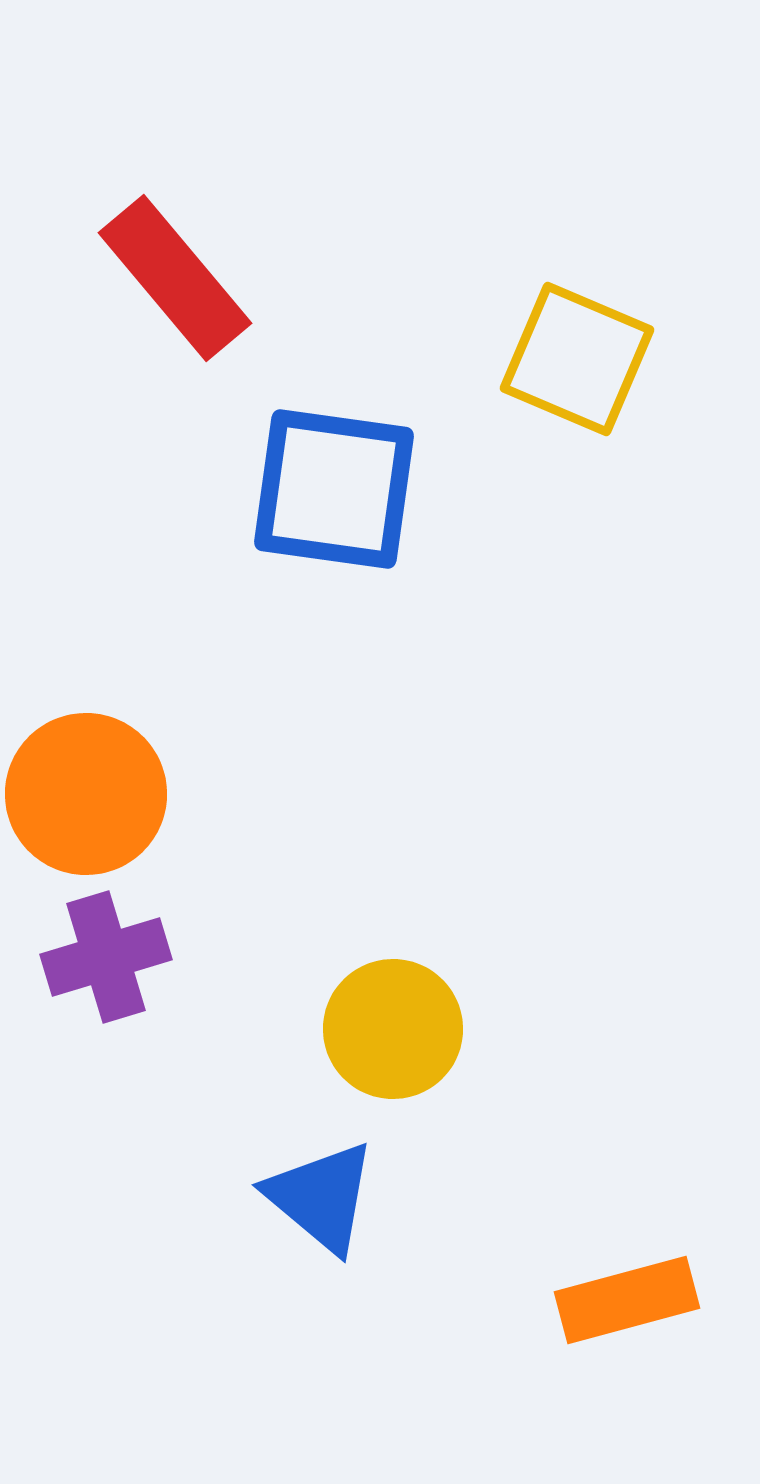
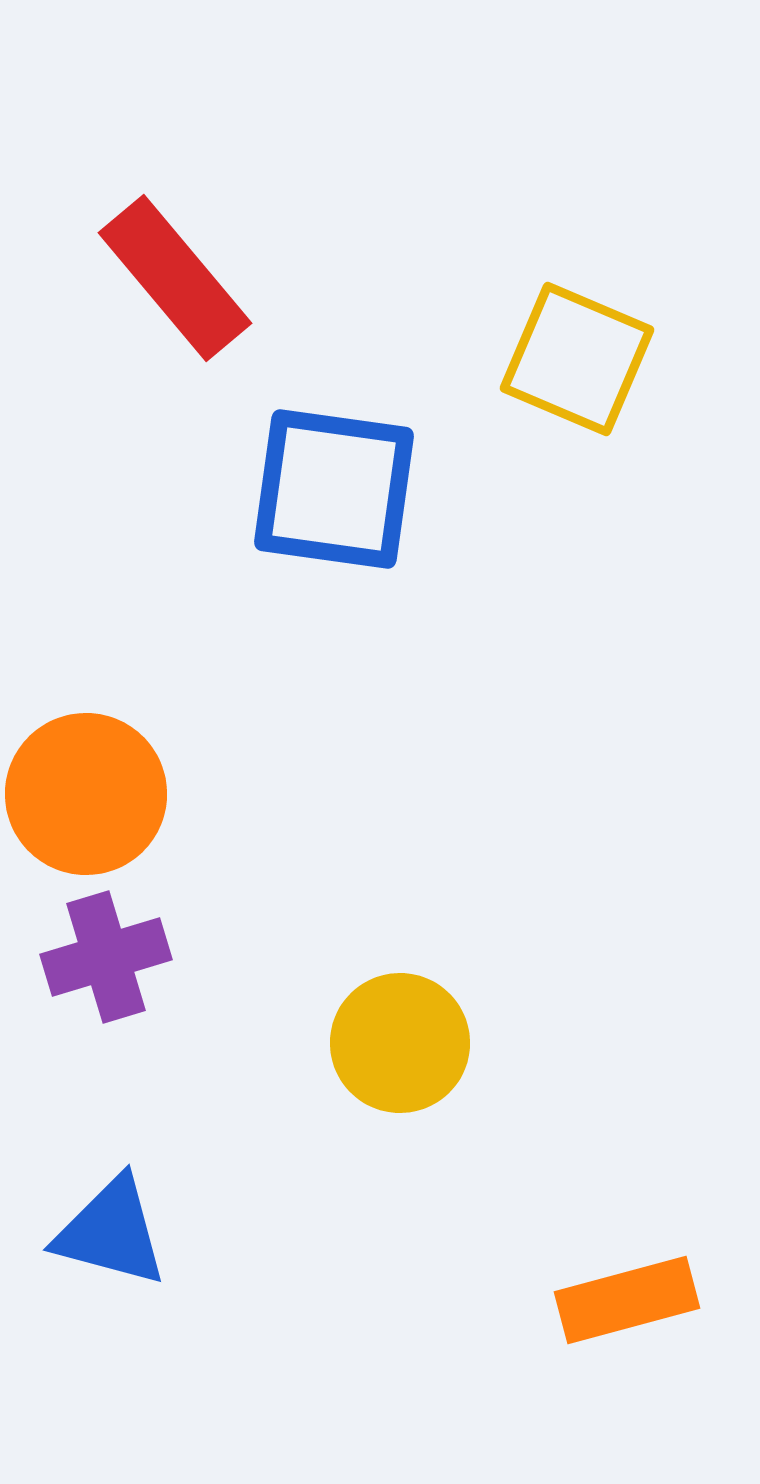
yellow circle: moved 7 px right, 14 px down
blue triangle: moved 210 px left, 35 px down; rotated 25 degrees counterclockwise
